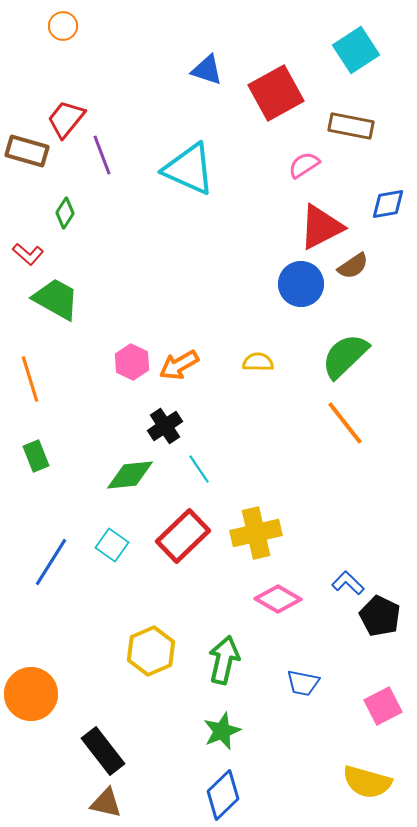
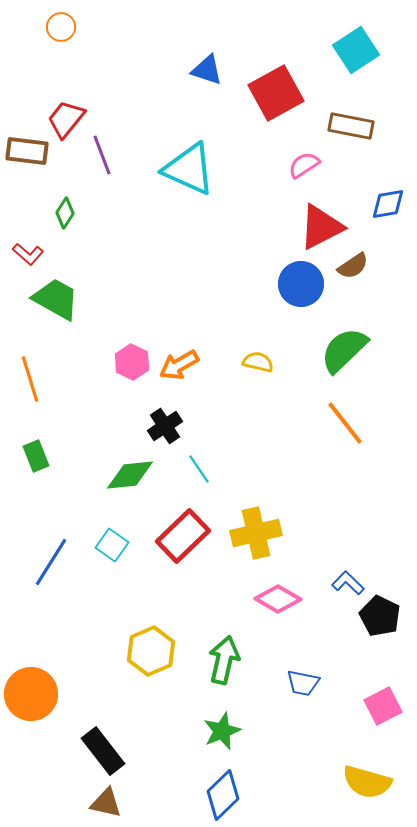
orange circle at (63, 26): moved 2 px left, 1 px down
brown rectangle at (27, 151): rotated 9 degrees counterclockwise
green semicircle at (345, 356): moved 1 px left, 6 px up
yellow semicircle at (258, 362): rotated 12 degrees clockwise
